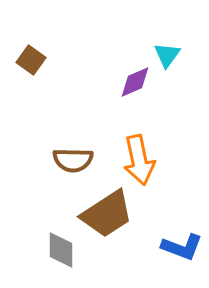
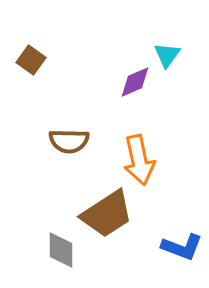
brown semicircle: moved 4 px left, 19 px up
